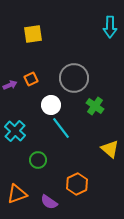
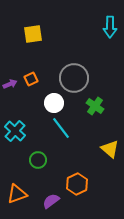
purple arrow: moved 1 px up
white circle: moved 3 px right, 2 px up
purple semicircle: moved 2 px right, 1 px up; rotated 108 degrees clockwise
